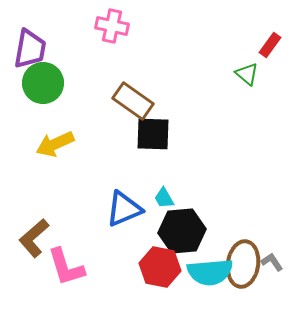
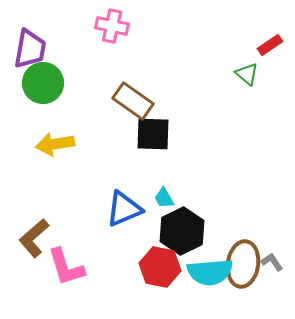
red rectangle: rotated 20 degrees clockwise
yellow arrow: rotated 15 degrees clockwise
black hexagon: rotated 21 degrees counterclockwise
